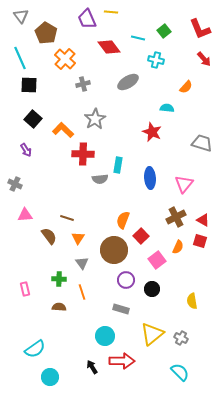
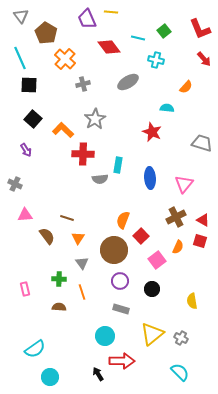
brown semicircle at (49, 236): moved 2 px left
purple circle at (126, 280): moved 6 px left, 1 px down
black arrow at (92, 367): moved 6 px right, 7 px down
